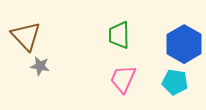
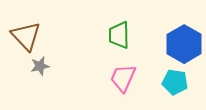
gray star: rotated 24 degrees counterclockwise
pink trapezoid: moved 1 px up
